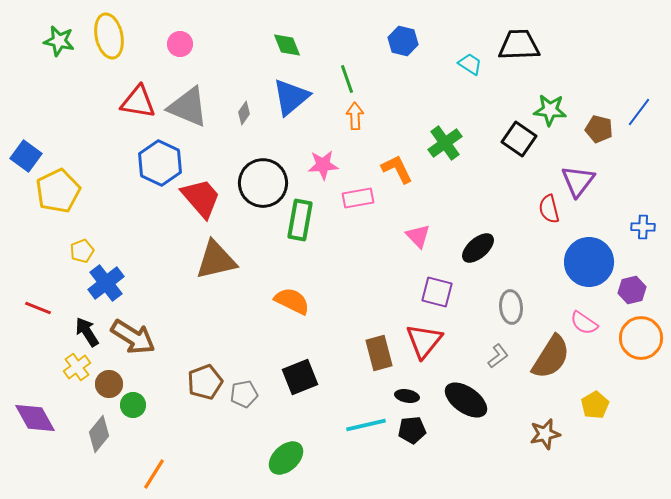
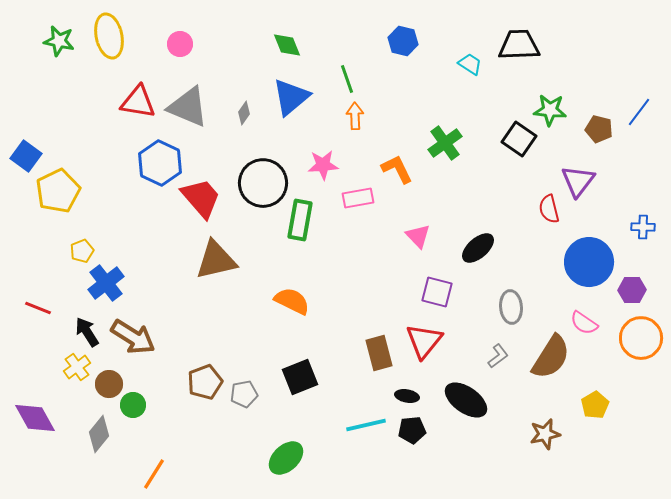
purple hexagon at (632, 290): rotated 12 degrees clockwise
